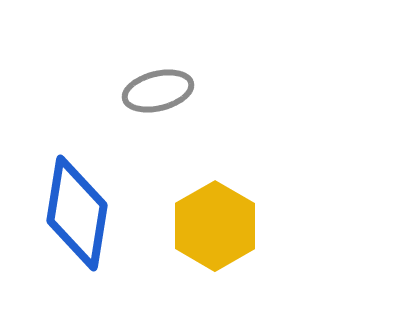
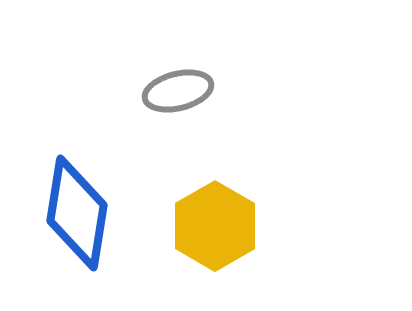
gray ellipse: moved 20 px right
